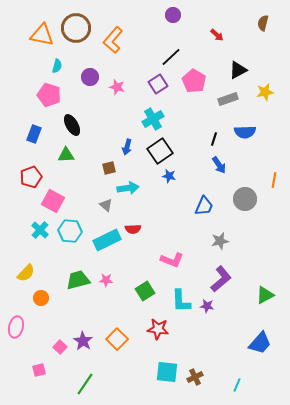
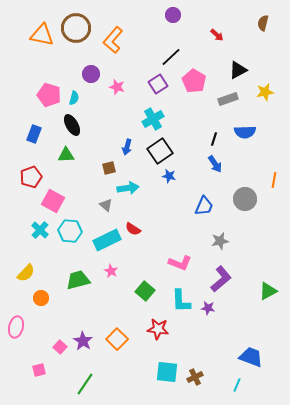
cyan semicircle at (57, 66): moved 17 px right, 32 px down
purple circle at (90, 77): moved 1 px right, 3 px up
blue arrow at (219, 165): moved 4 px left, 1 px up
red semicircle at (133, 229): rotated 35 degrees clockwise
pink L-shape at (172, 260): moved 8 px right, 3 px down
pink star at (106, 280): moved 5 px right, 9 px up; rotated 24 degrees clockwise
green square at (145, 291): rotated 18 degrees counterclockwise
green triangle at (265, 295): moved 3 px right, 4 px up
purple star at (207, 306): moved 1 px right, 2 px down
blue trapezoid at (260, 343): moved 9 px left, 14 px down; rotated 110 degrees counterclockwise
